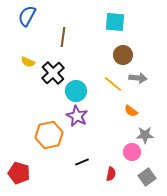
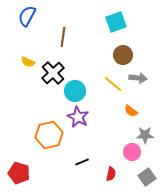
cyan square: moved 1 px right; rotated 25 degrees counterclockwise
cyan circle: moved 1 px left
purple star: moved 1 px right, 1 px down
